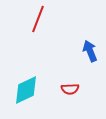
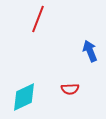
cyan diamond: moved 2 px left, 7 px down
